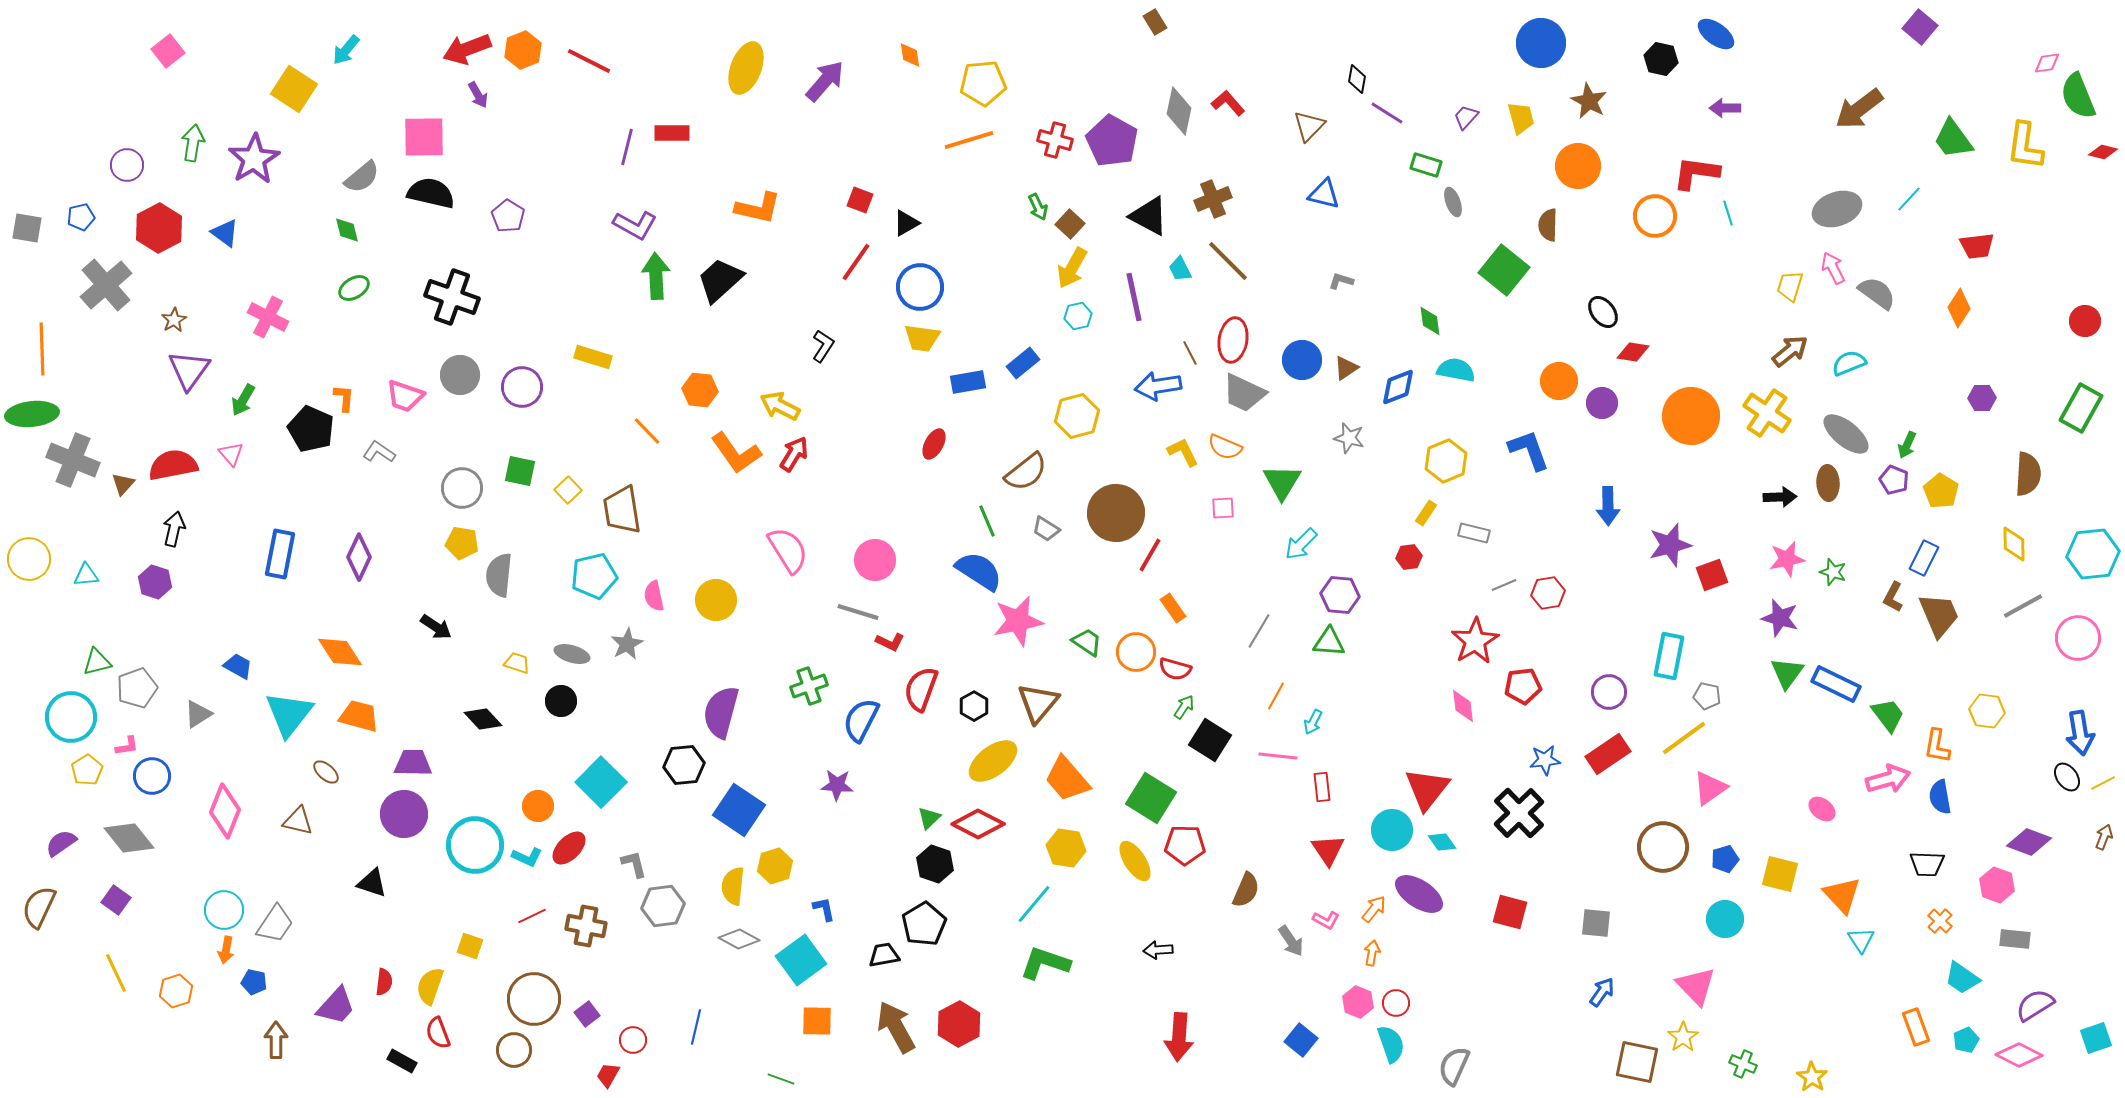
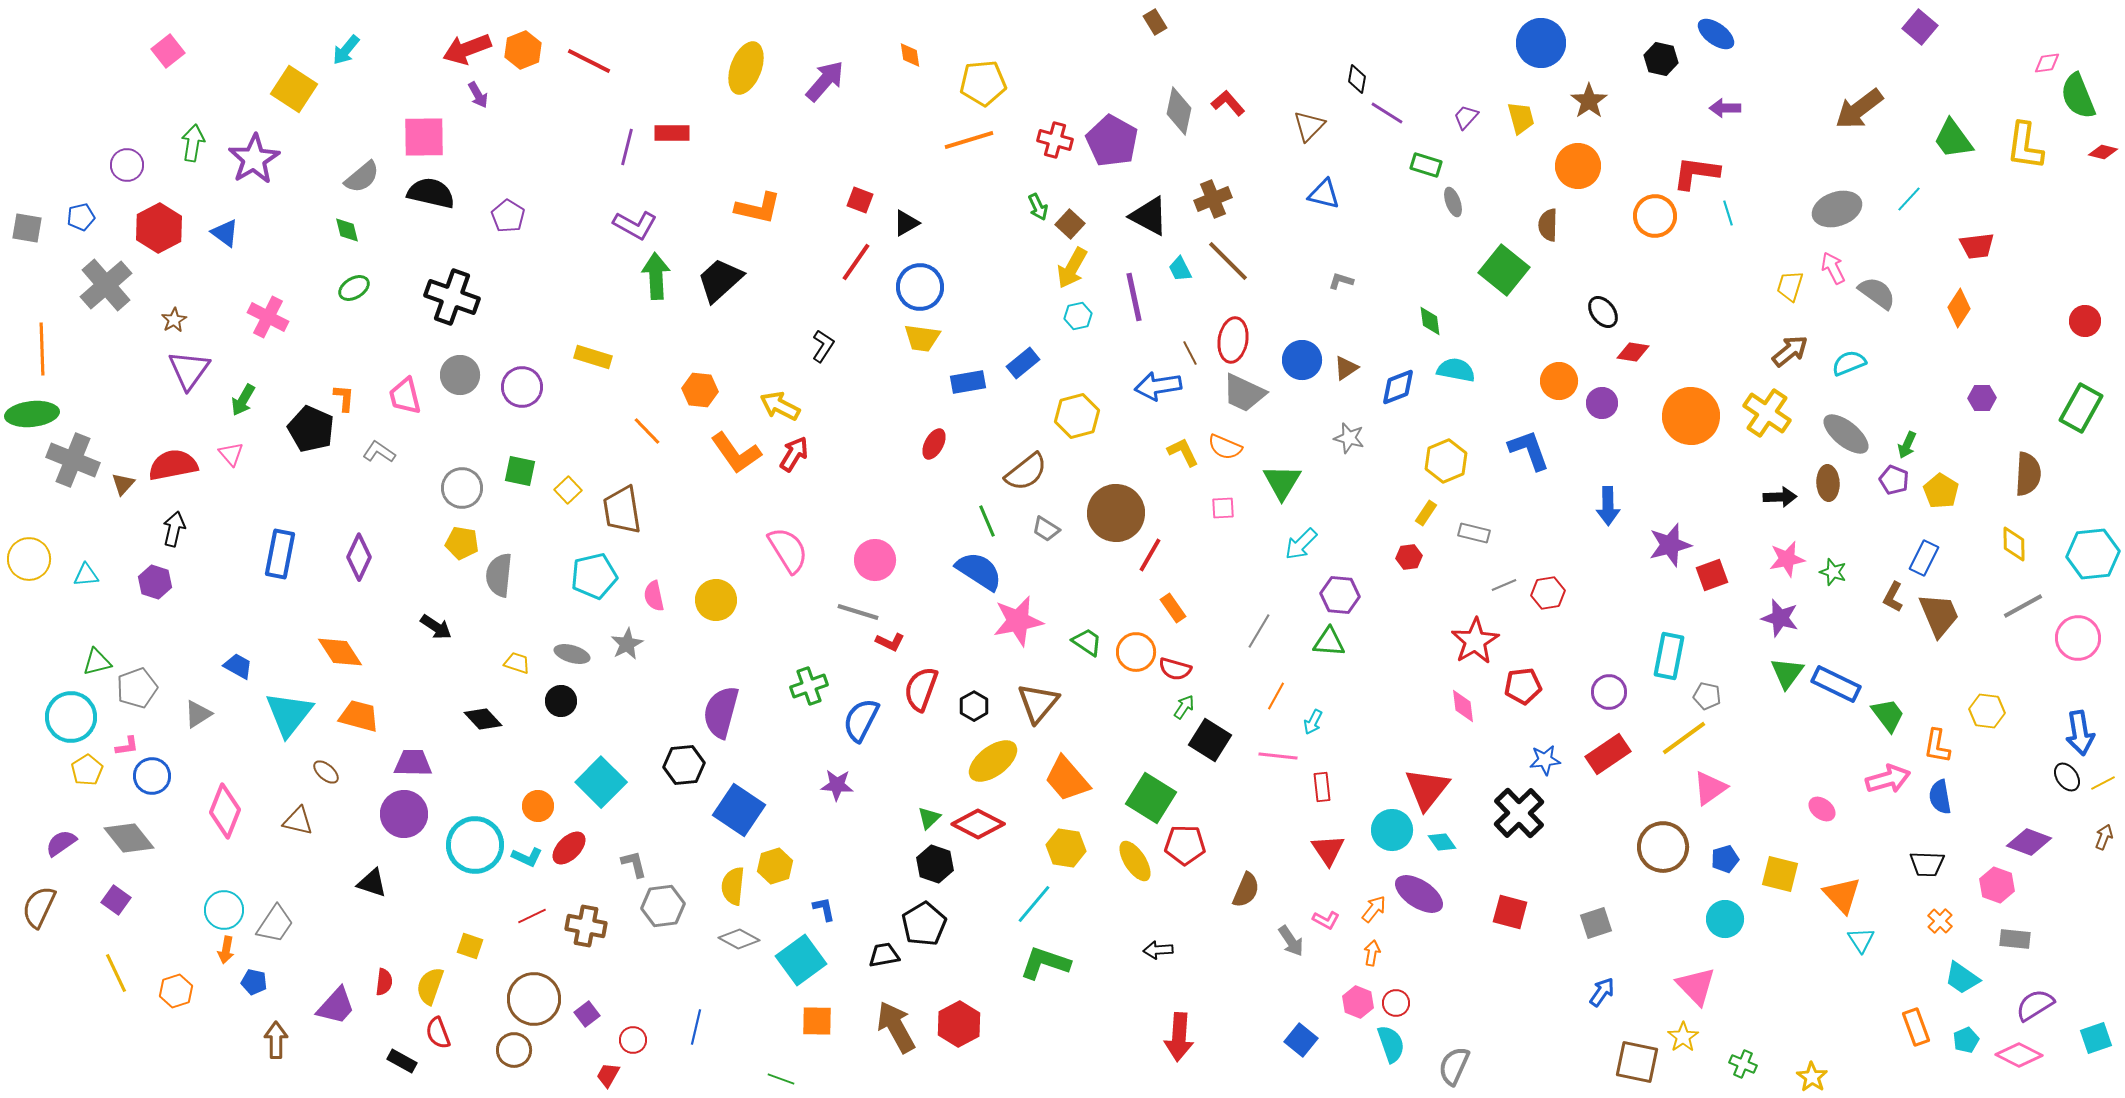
brown star at (1589, 101): rotated 9 degrees clockwise
pink trapezoid at (405, 396): rotated 57 degrees clockwise
gray square at (1596, 923): rotated 24 degrees counterclockwise
